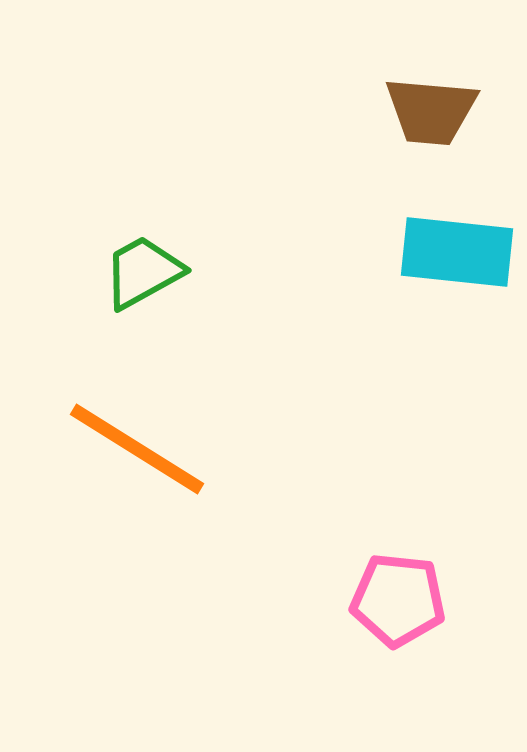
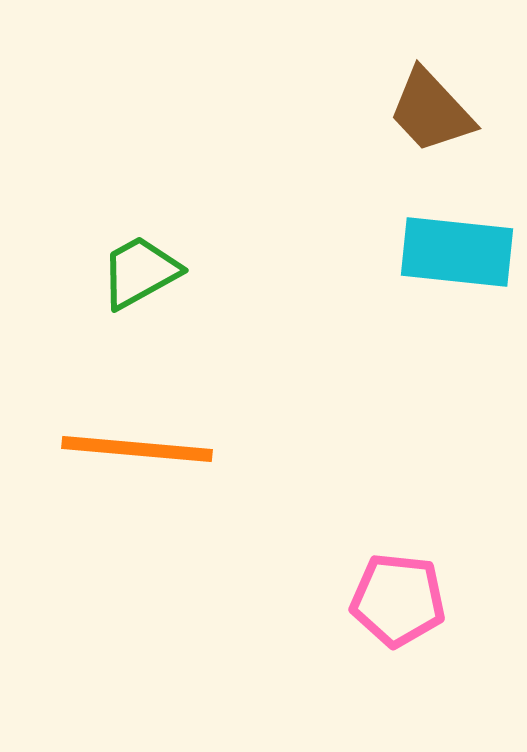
brown trapezoid: rotated 42 degrees clockwise
green trapezoid: moved 3 px left
orange line: rotated 27 degrees counterclockwise
